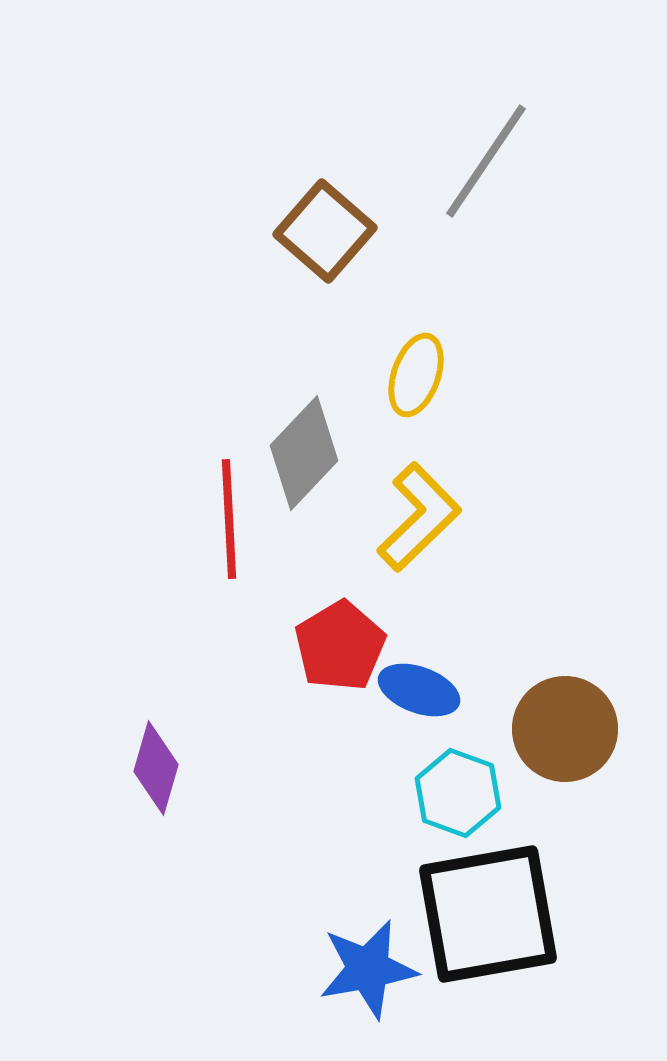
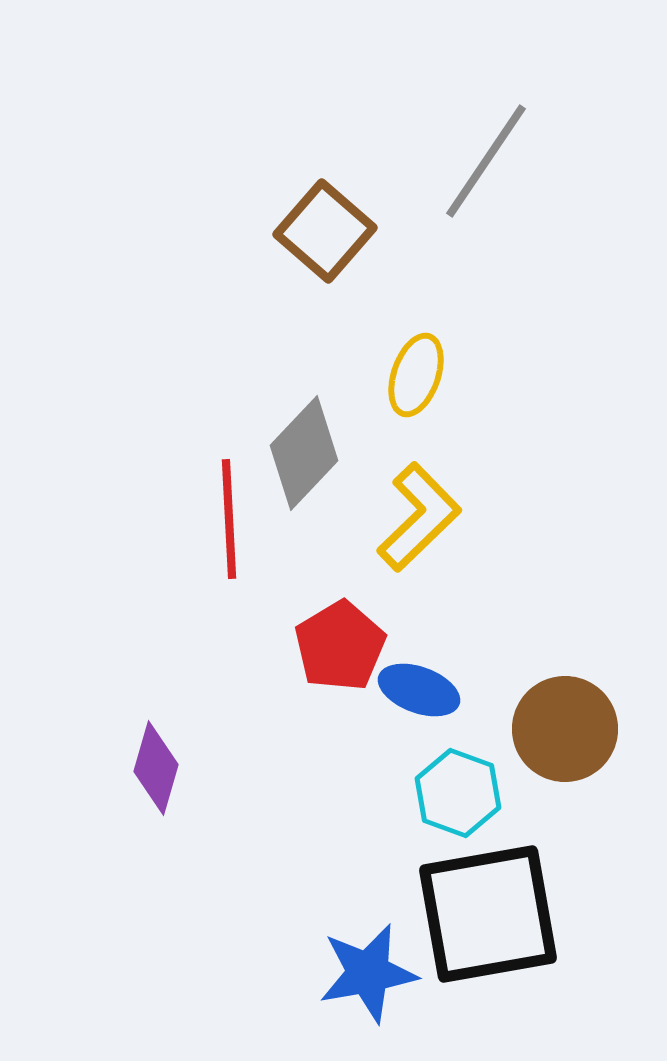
blue star: moved 4 px down
